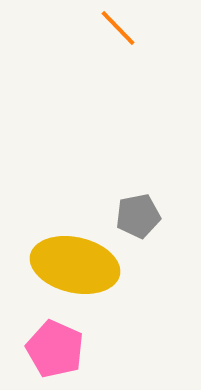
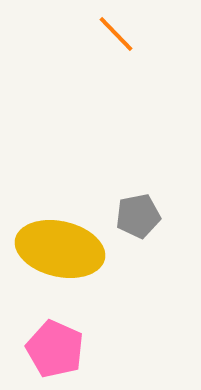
orange line: moved 2 px left, 6 px down
yellow ellipse: moved 15 px left, 16 px up
